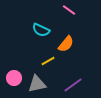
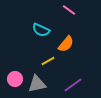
pink circle: moved 1 px right, 1 px down
